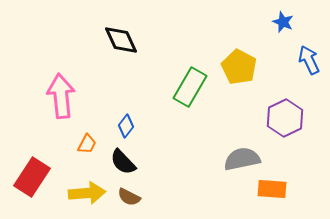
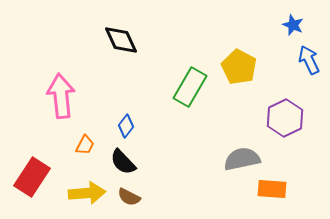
blue star: moved 10 px right, 3 px down
orange trapezoid: moved 2 px left, 1 px down
